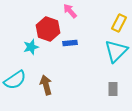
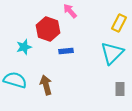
blue rectangle: moved 4 px left, 8 px down
cyan star: moved 7 px left
cyan triangle: moved 4 px left, 2 px down
cyan semicircle: rotated 130 degrees counterclockwise
gray rectangle: moved 7 px right
